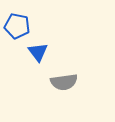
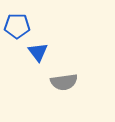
blue pentagon: rotated 10 degrees counterclockwise
